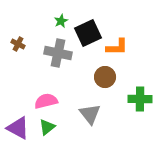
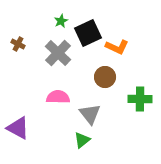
orange L-shape: rotated 25 degrees clockwise
gray cross: rotated 32 degrees clockwise
pink semicircle: moved 12 px right, 4 px up; rotated 15 degrees clockwise
green triangle: moved 35 px right, 13 px down
